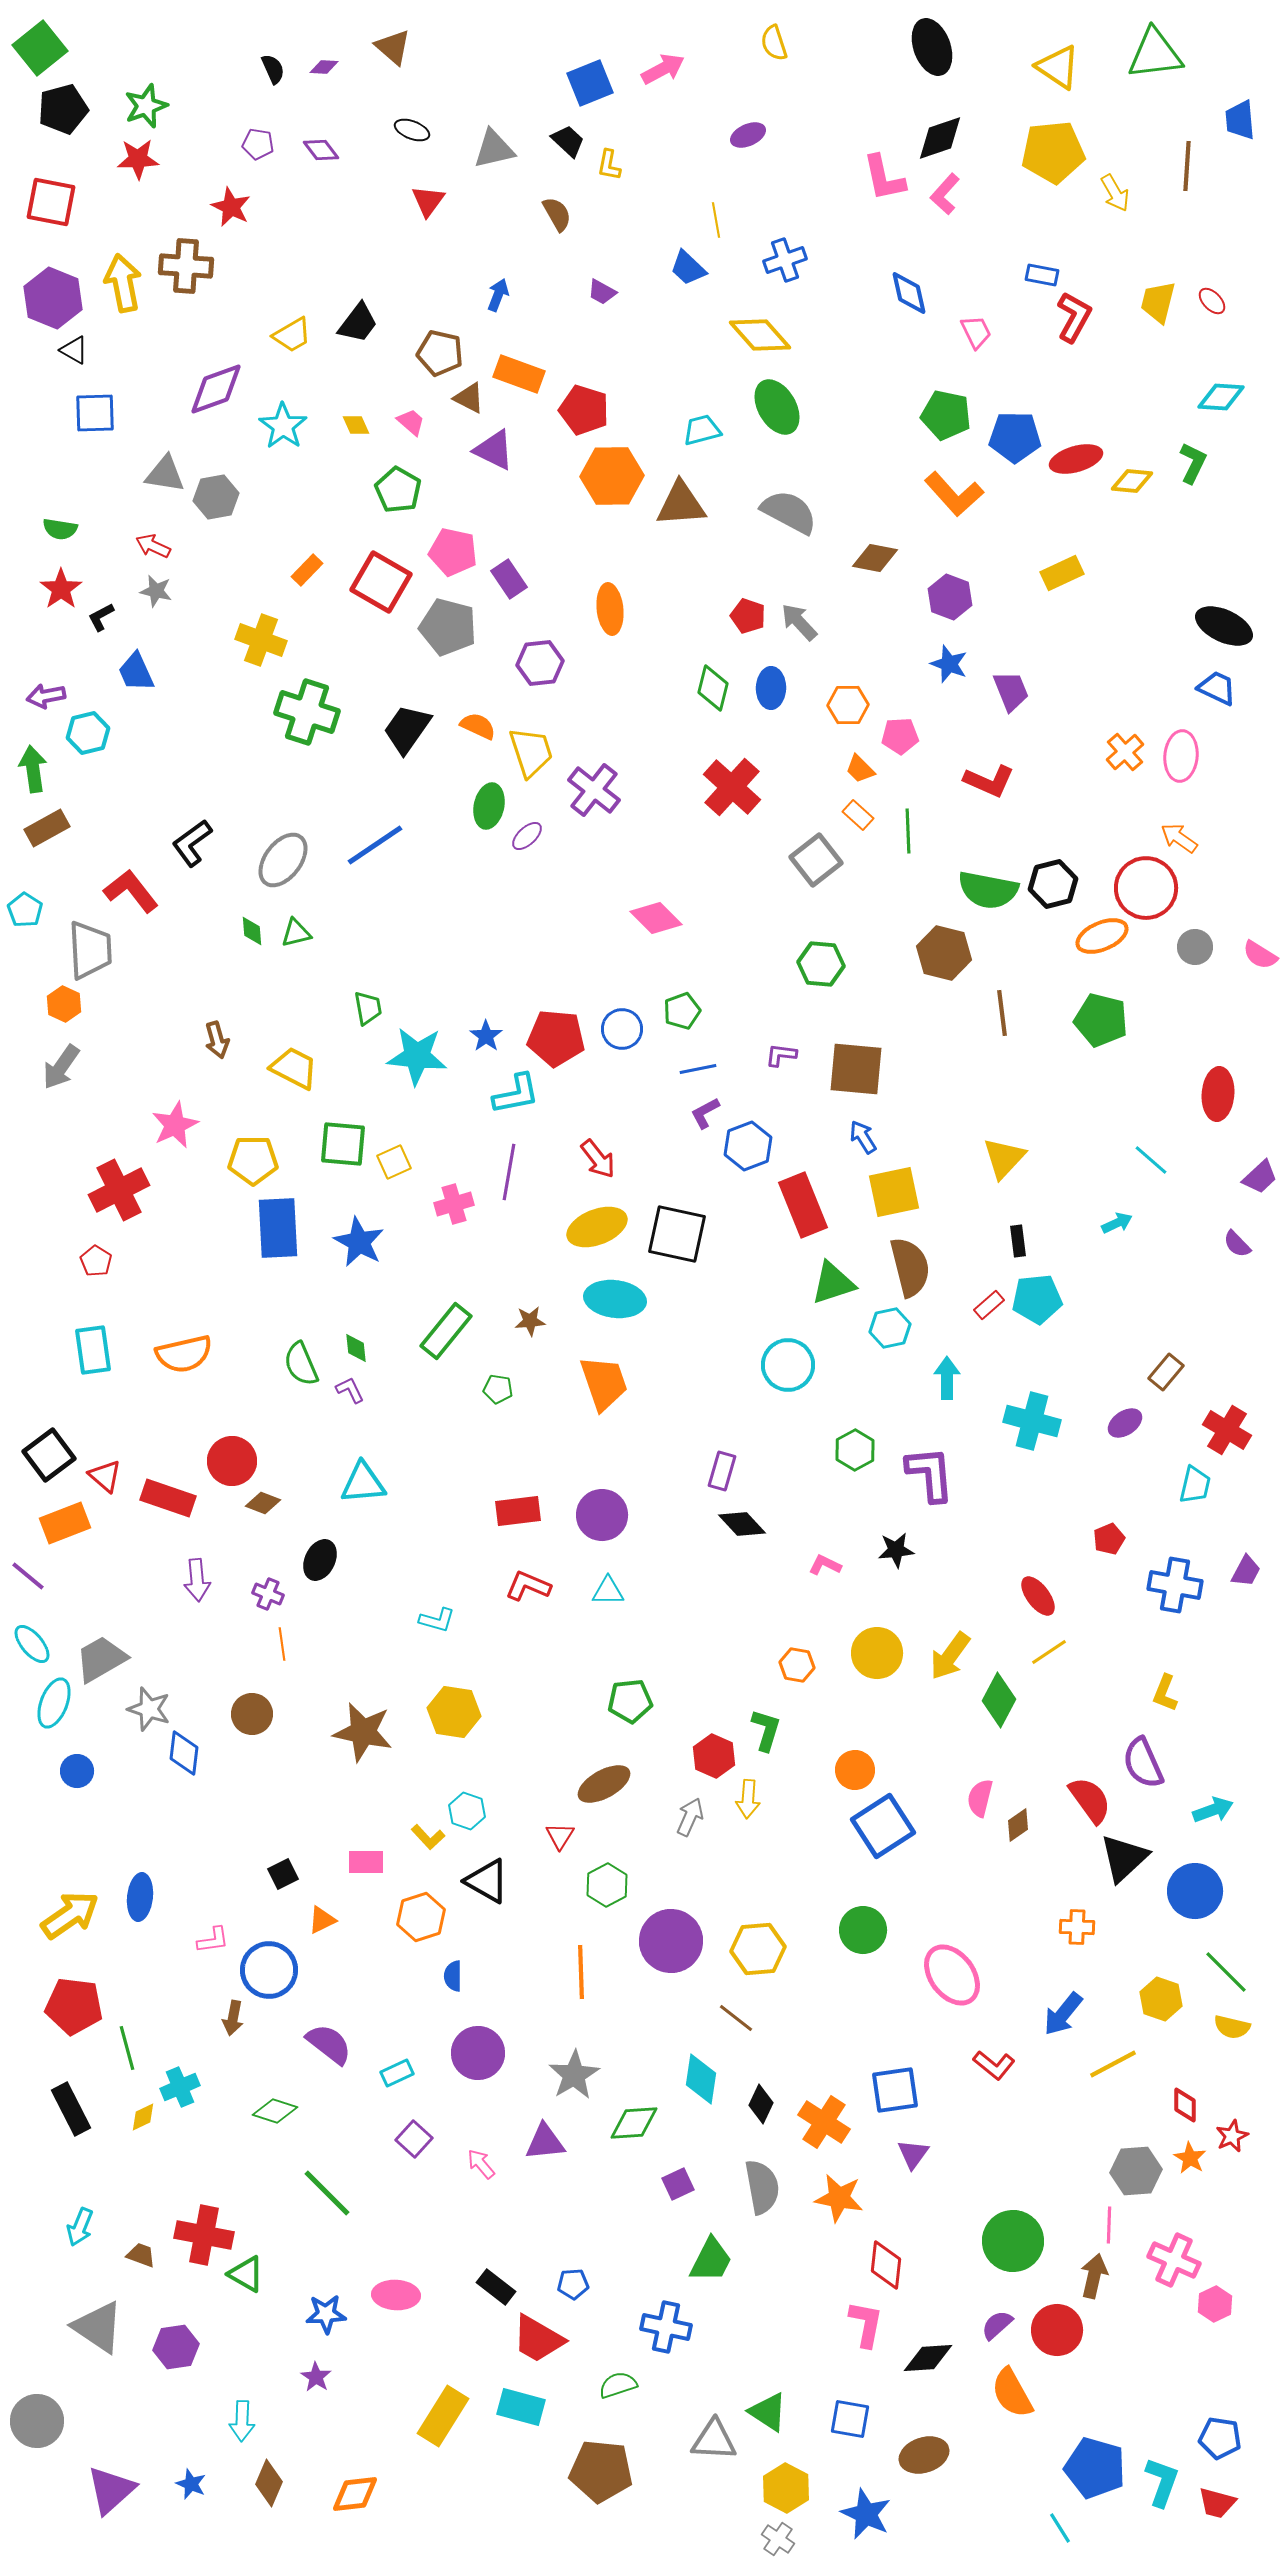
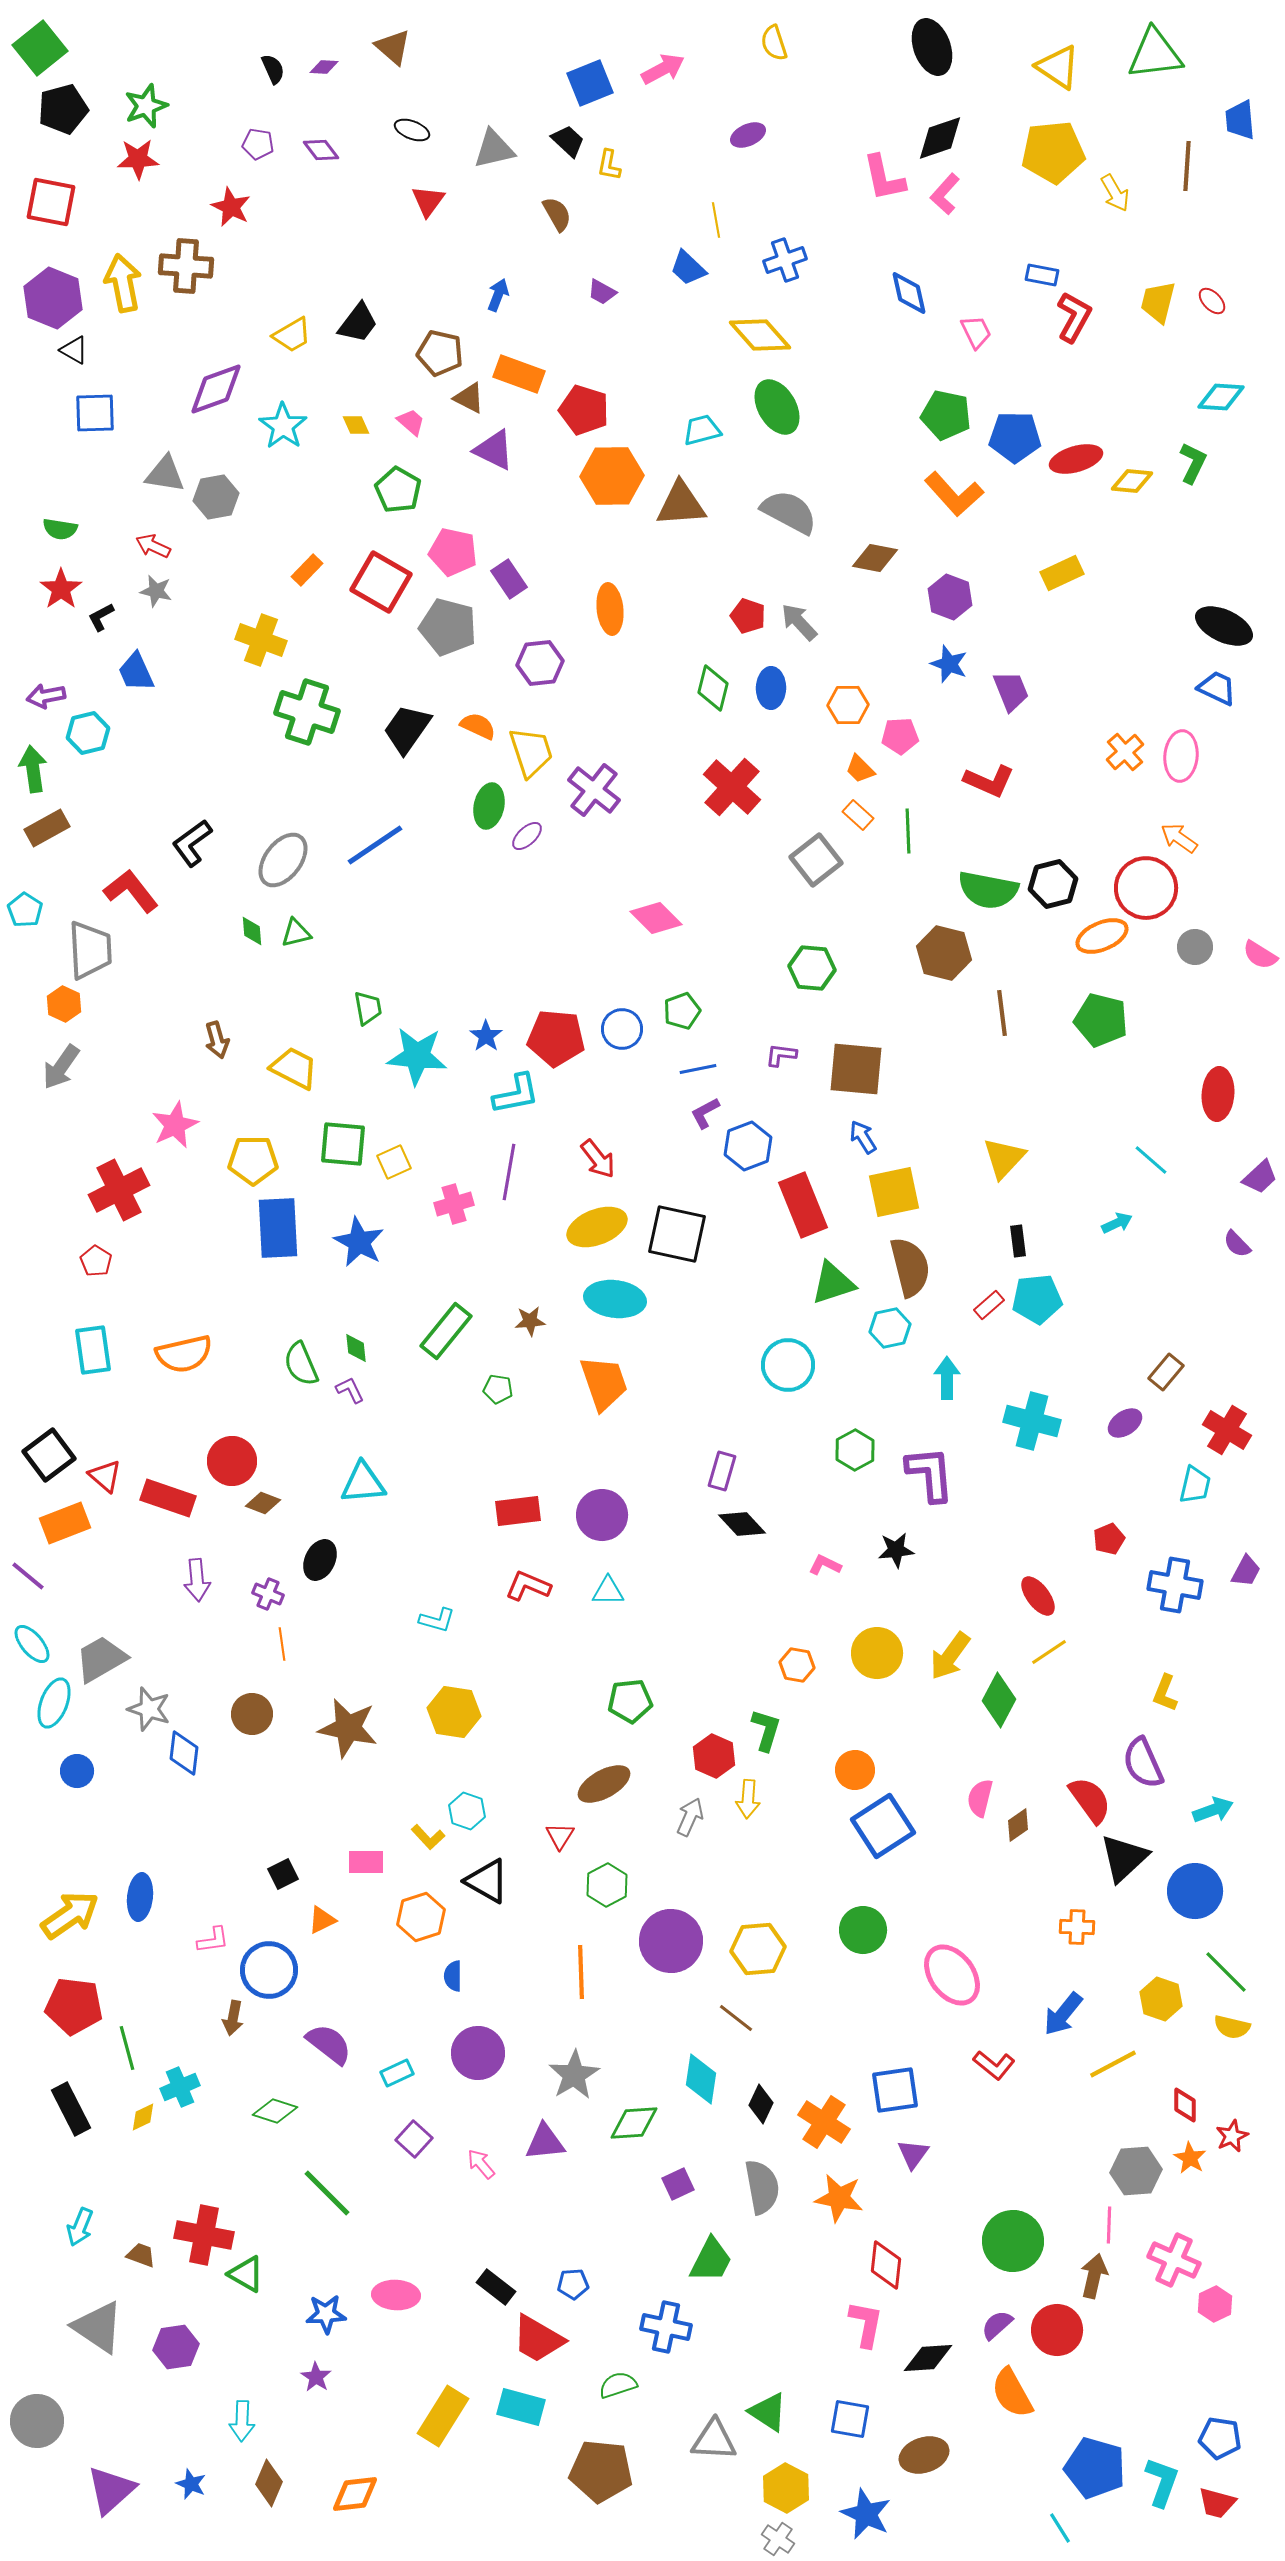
green hexagon at (821, 964): moved 9 px left, 4 px down
brown star at (363, 1732): moved 15 px left, 4 px up
